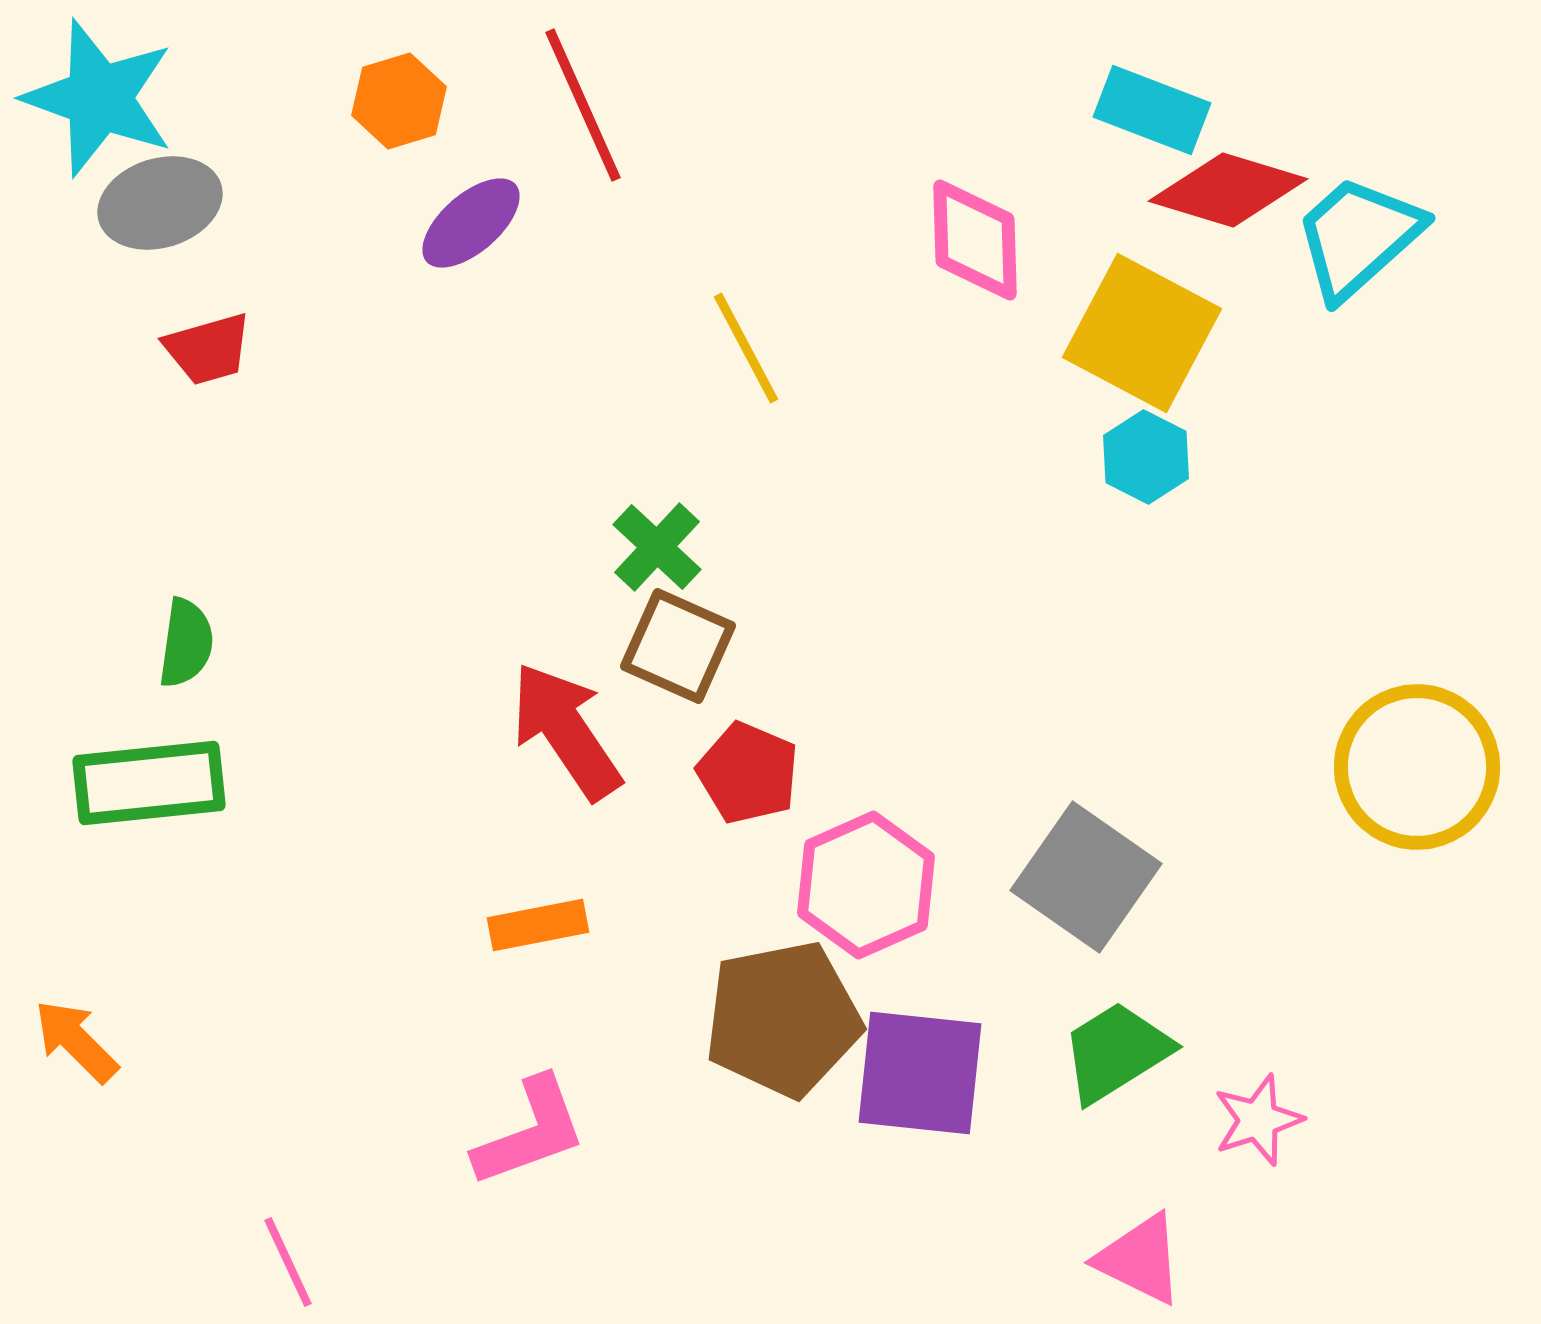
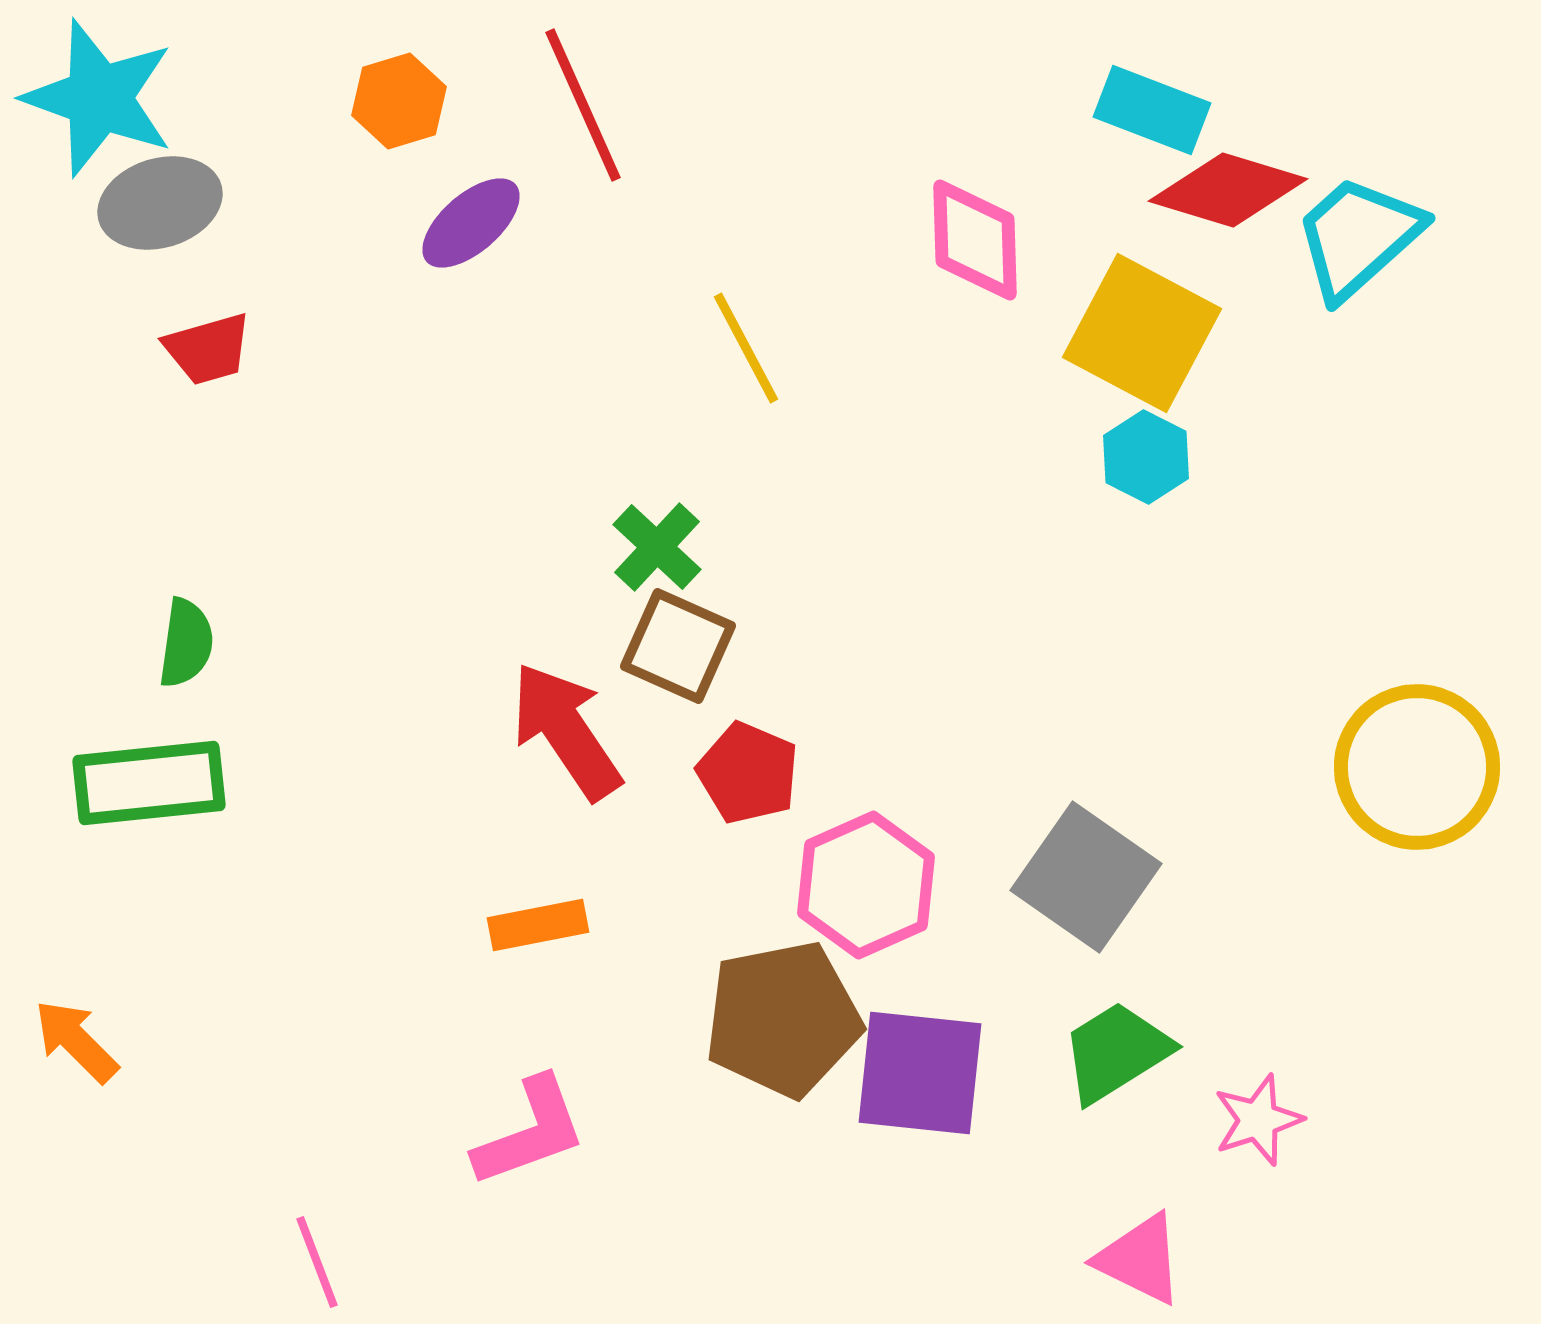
pink line: moved 29 px right; rotated 4 degrees clockwise
